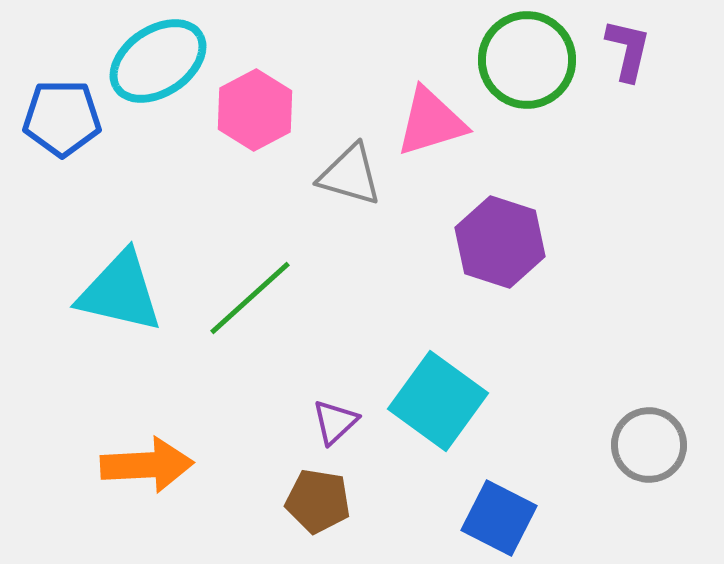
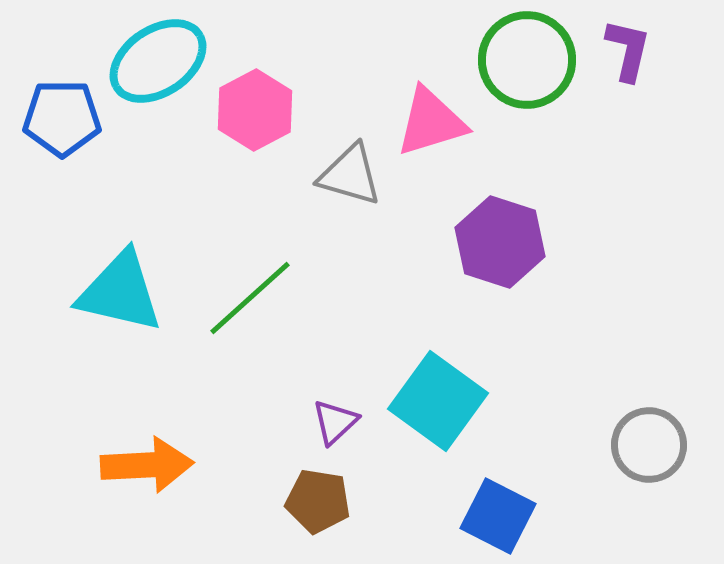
blue square: moved 1 px left, 2 px up
